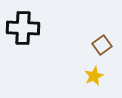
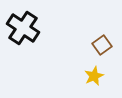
black cross: rotated 32 degrees clockwise
